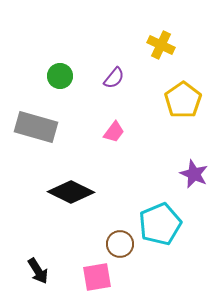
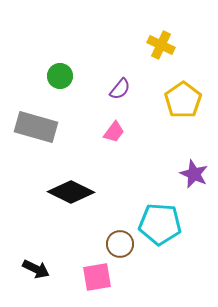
purple semicircle: moved 6 px right, 11 px down
cyan pentagon: rotated 27 degrees clockwise
black arrow: moved 2 px left, 2 px up; rotated 32 degrees counterclockwise
